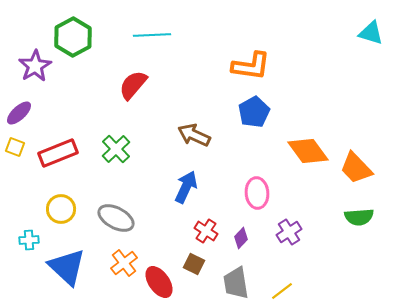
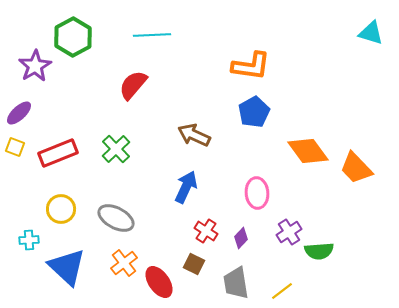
green semicircle: moved 40 px left, 34 px down
